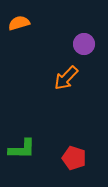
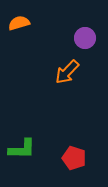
purple circle: moved 1 px right, 6 px up
orange arrow: moved 1 px right, 6 px up
